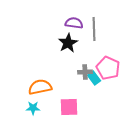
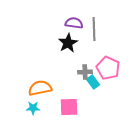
cyan rectangle: moved 1 px left, 4 px down
orange semicircle: moved 1 px down
